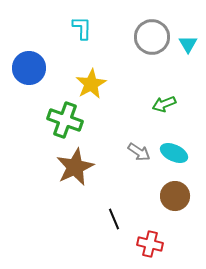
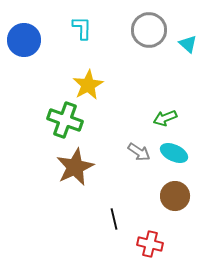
gray circle: moved 3 px left, 7 px up
cyan triangle: rotated 18 degrees counterclockwise
blue circle: moved 5 px left, 28 px up
yellow star: moved 3 px left, 1 px down
green arrow: moved 1 px right, 14 px down
black line: rotated 10 degrees clockwise
